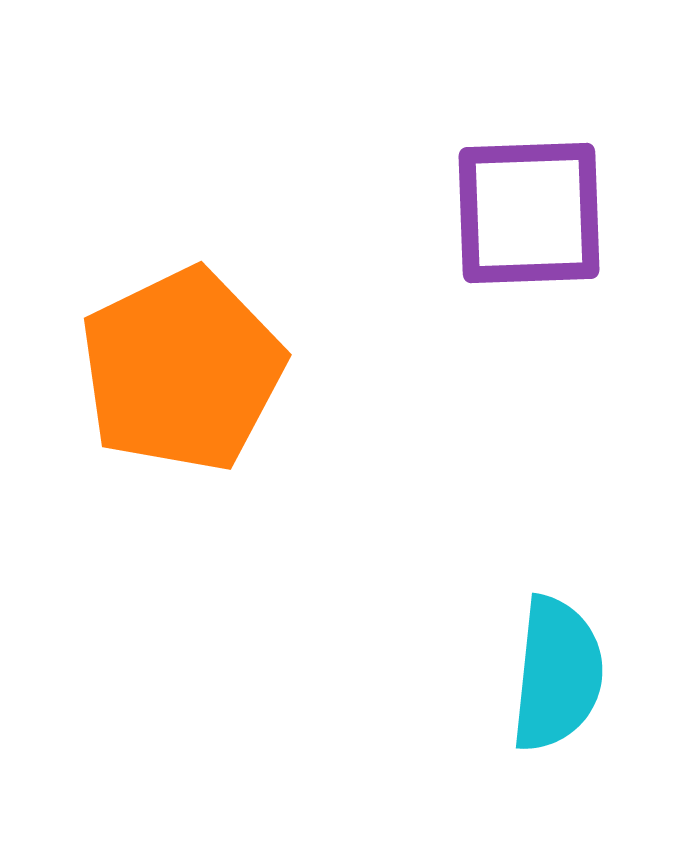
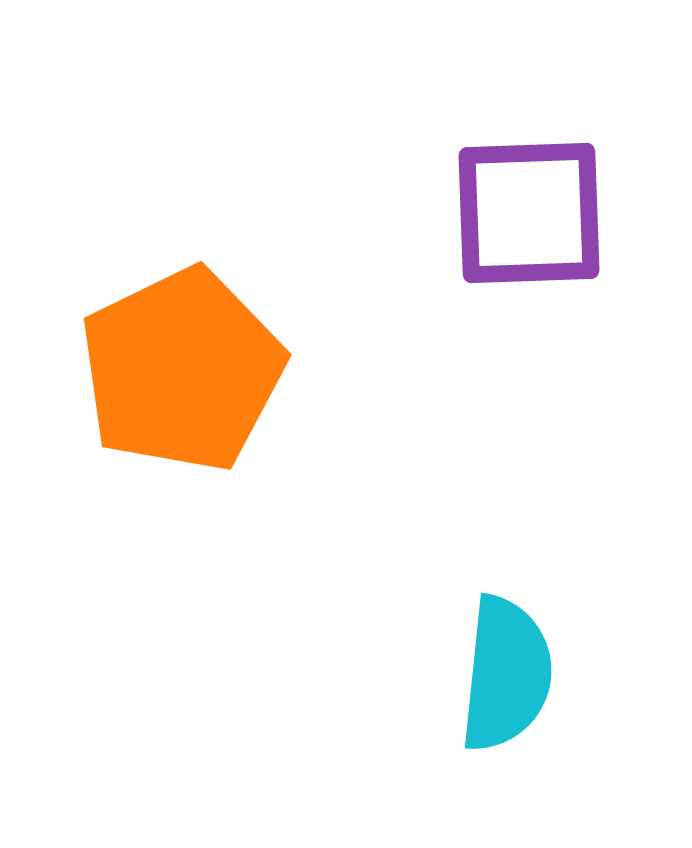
cyan semicircle: moved 51 px left
